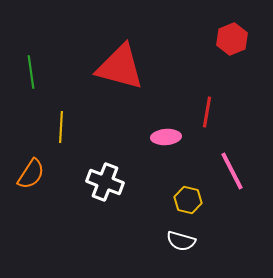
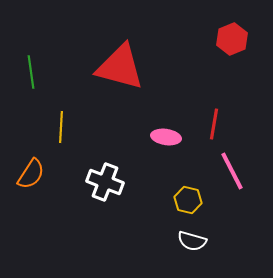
red line: moved 7 px right, 12 px down
pink ellipse: rotated 12 degrees clockwise
white semicircle: moved 11 px right
